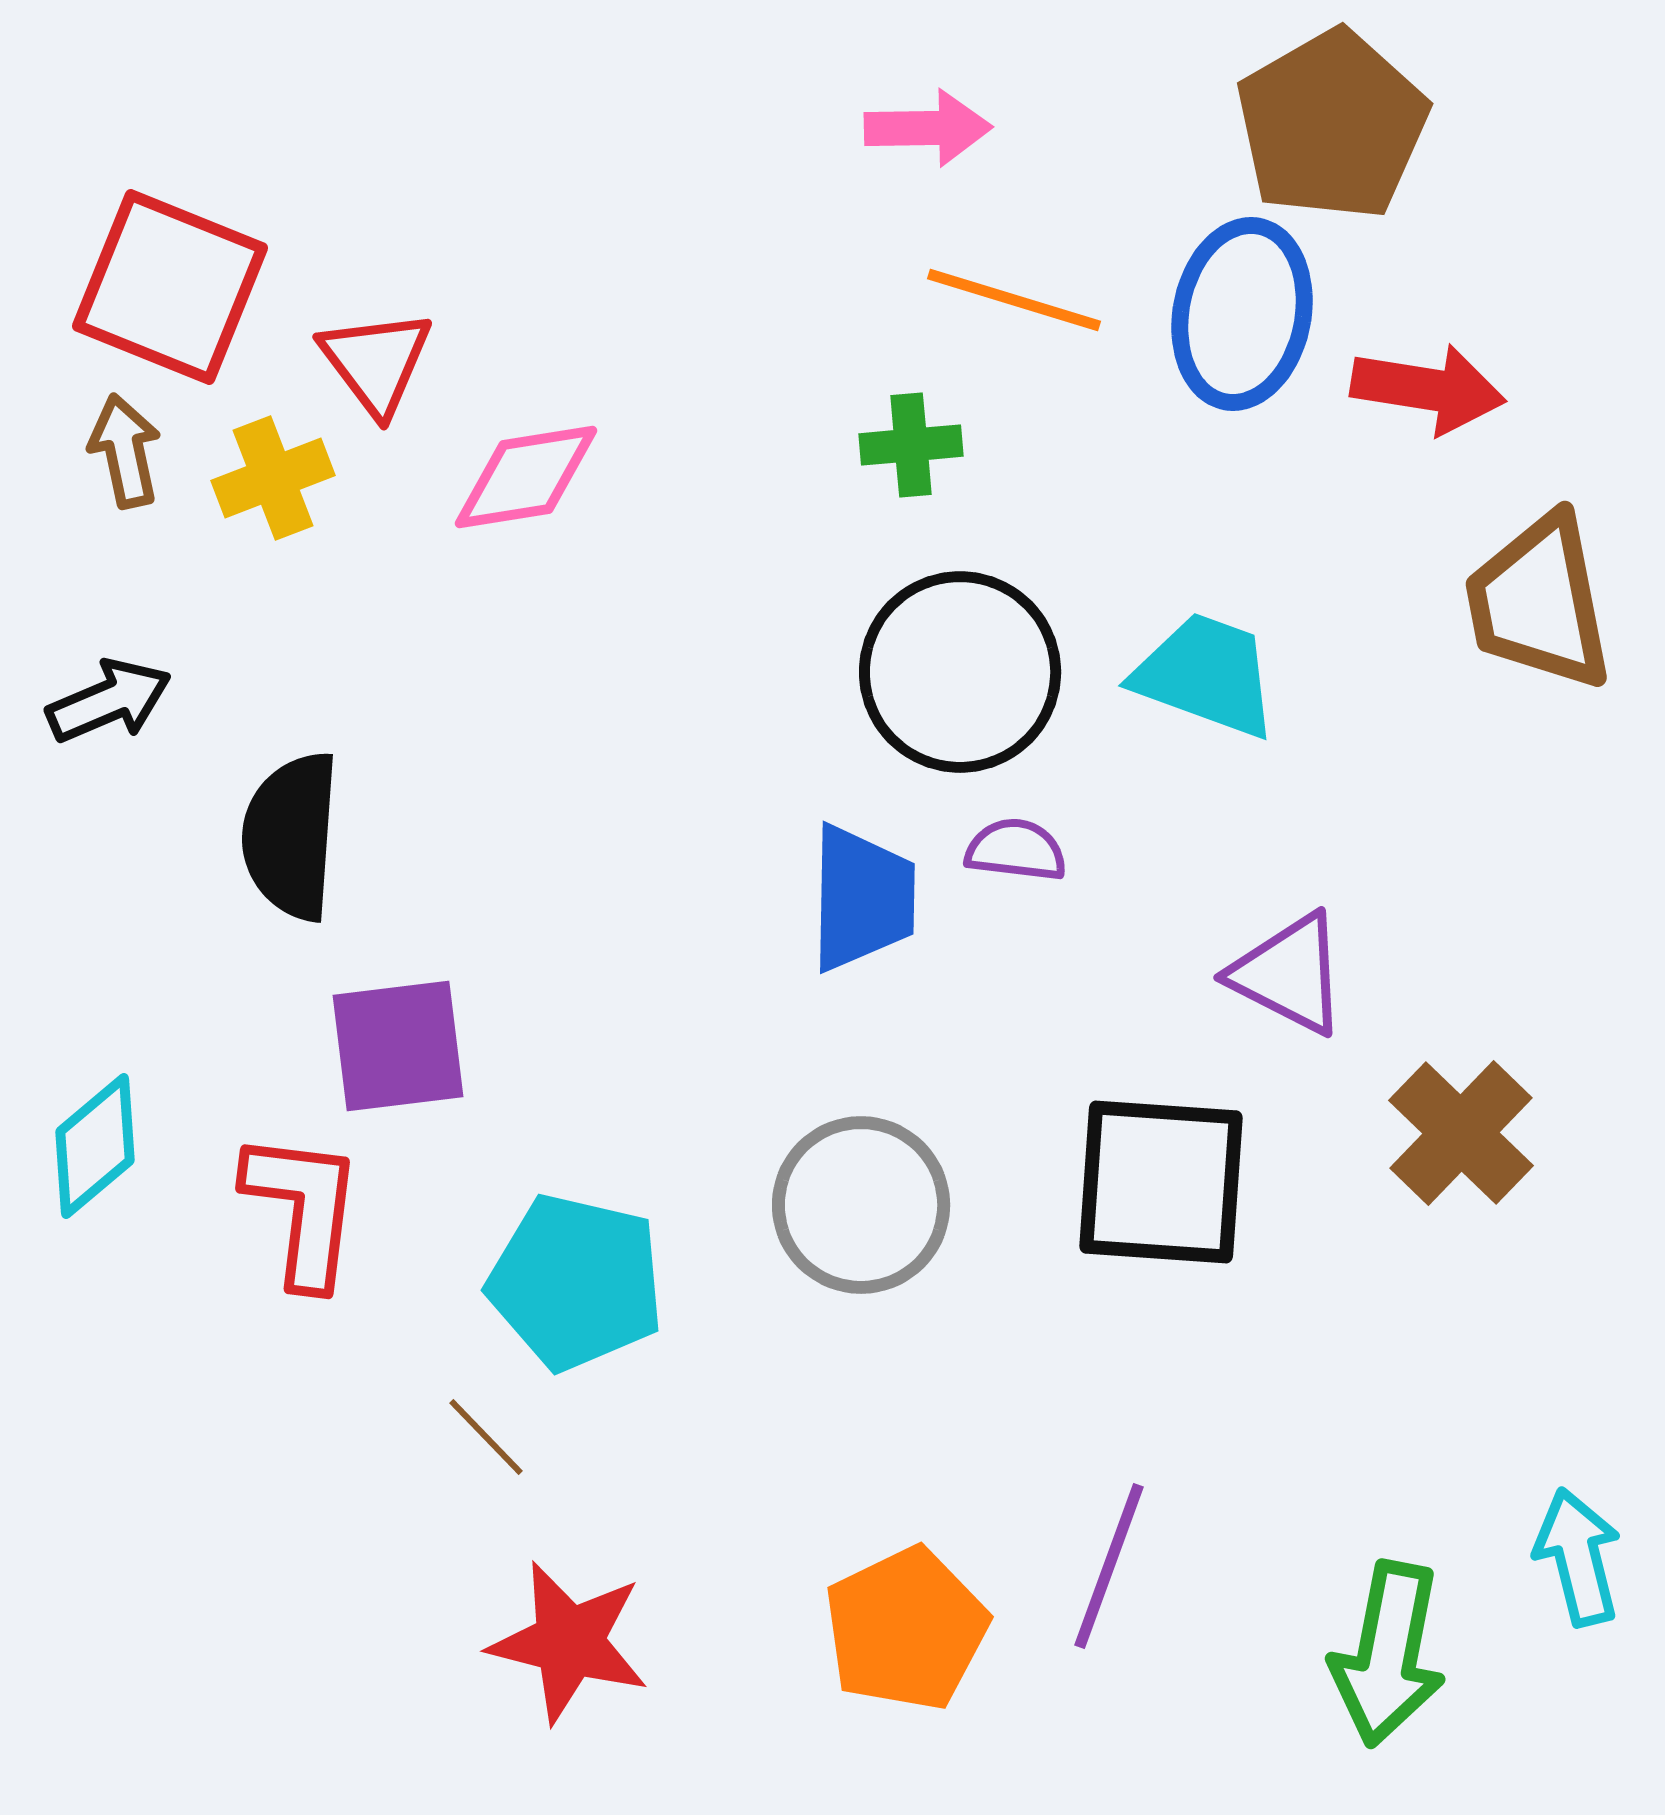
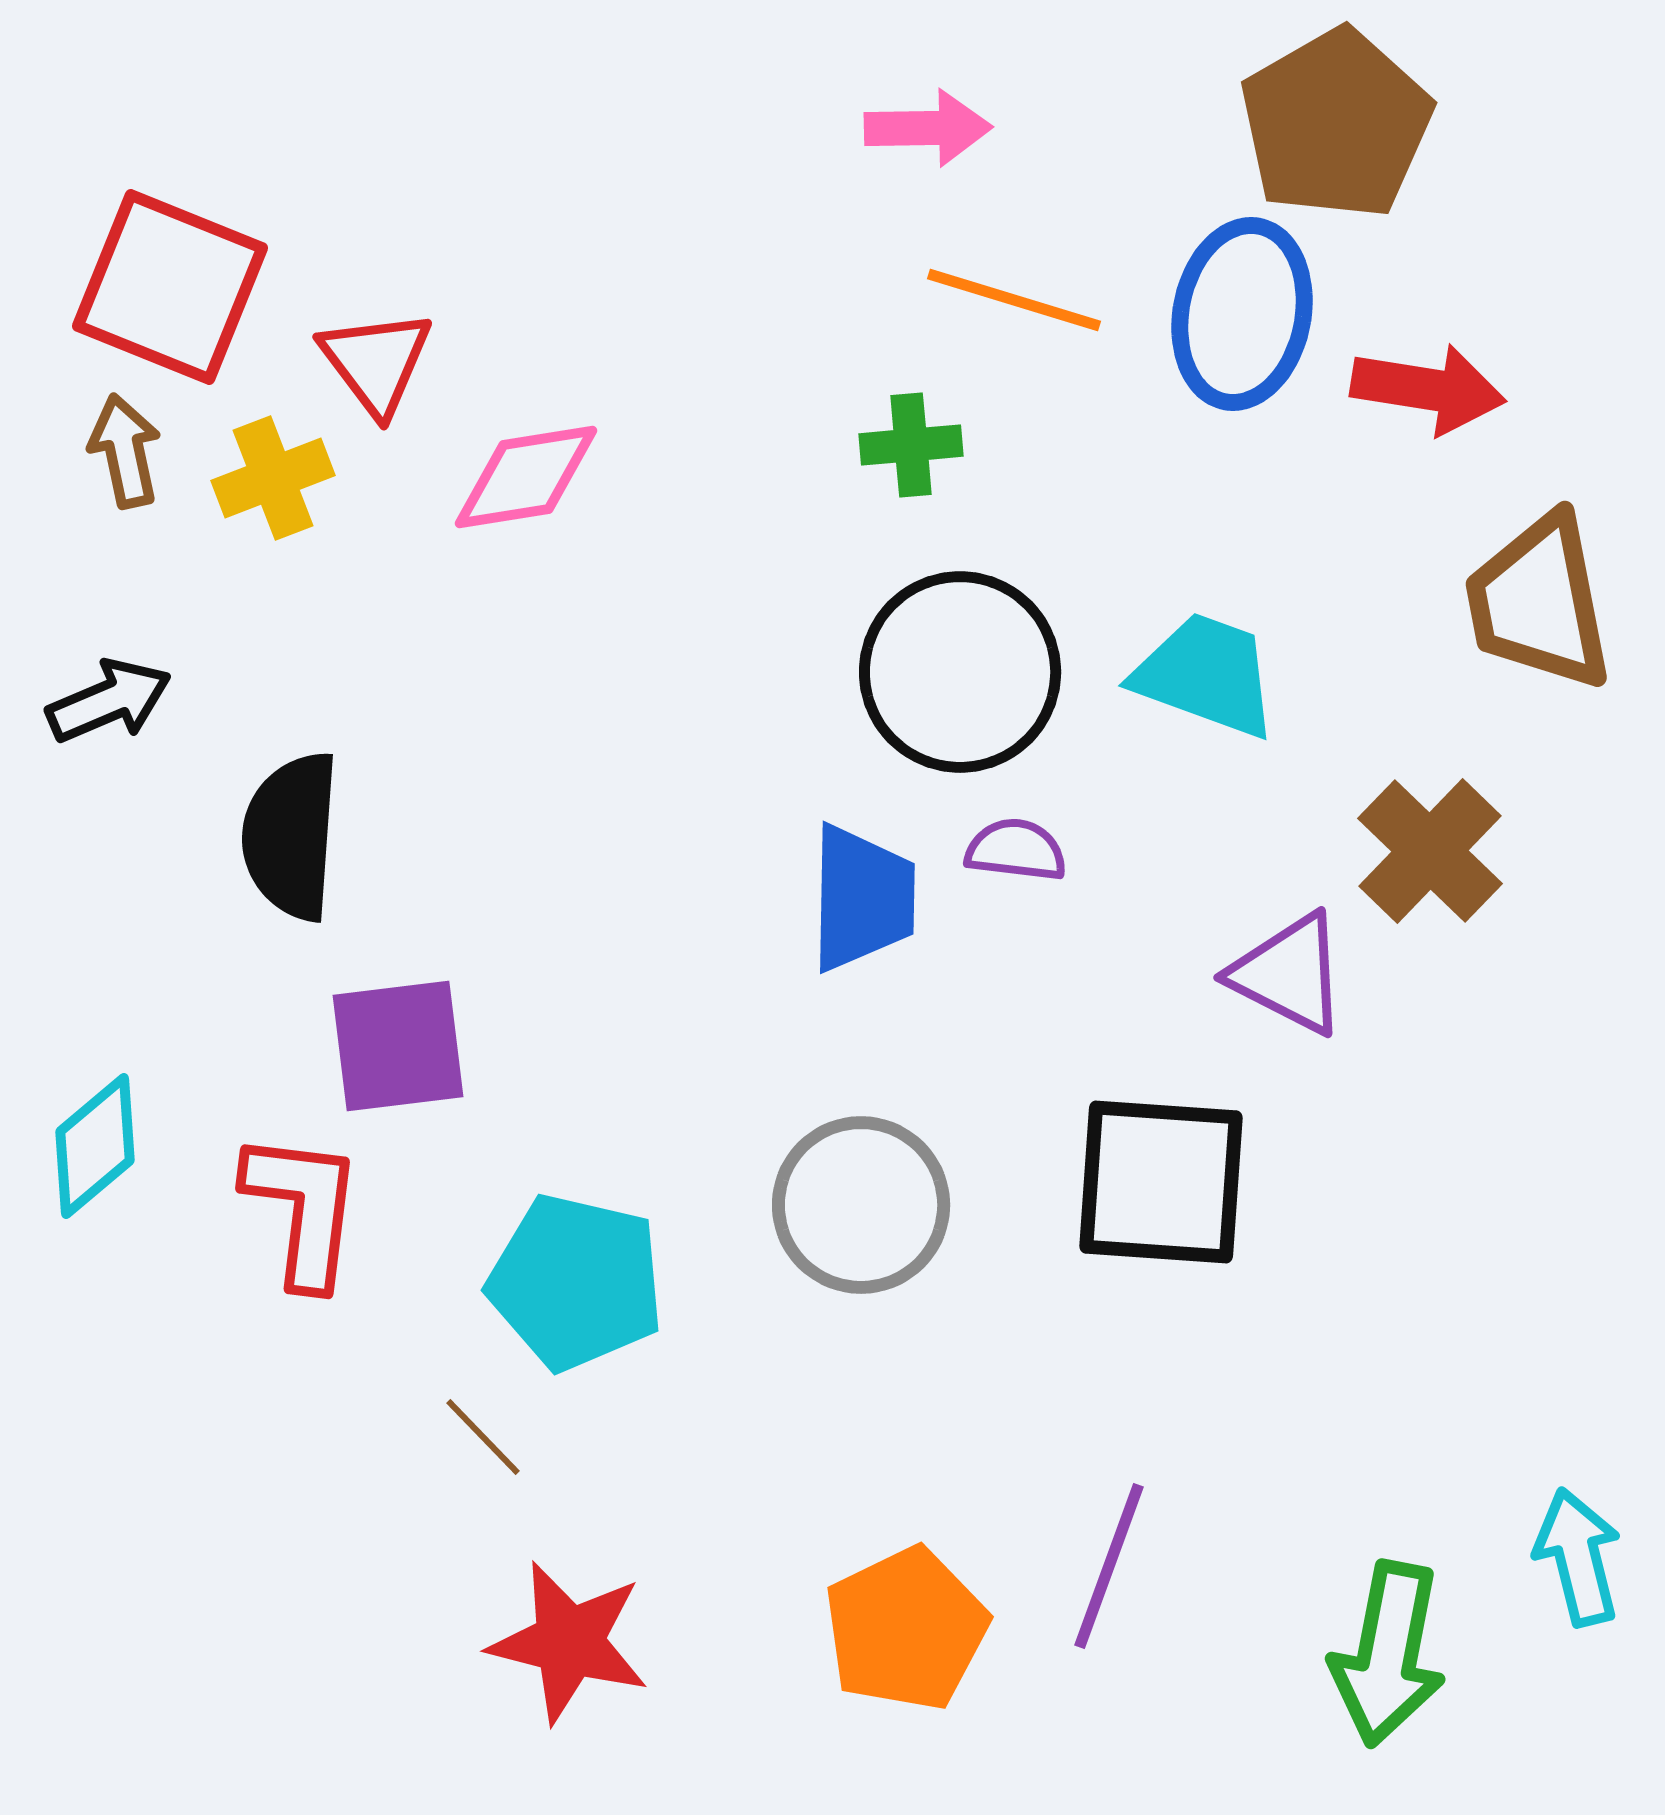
brown pentagon: moved 4 px right, 1 px up
brown cross: moved 31 px left, 282 px up
brown line: moved 3 px left
